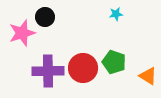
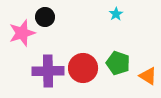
cyan star: rotated 24 degrees counterclockwise
green pentagon: moved 4 px right, 1 px down
